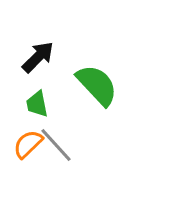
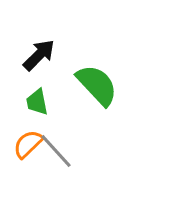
black arrow: moved 1 px right, 2 px up
green trapezoid: moved 2 px up
gray line: moved 6 px down
